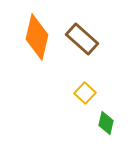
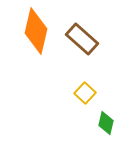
orange diamond: moved 1 px left, 6 px up
